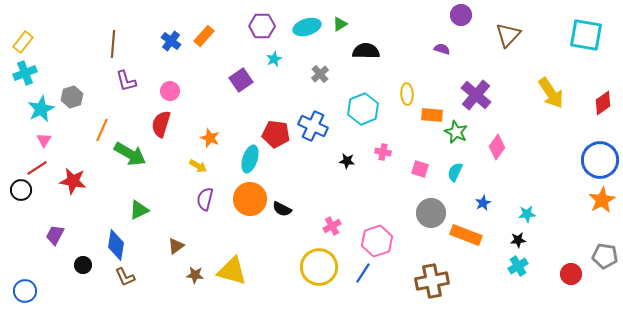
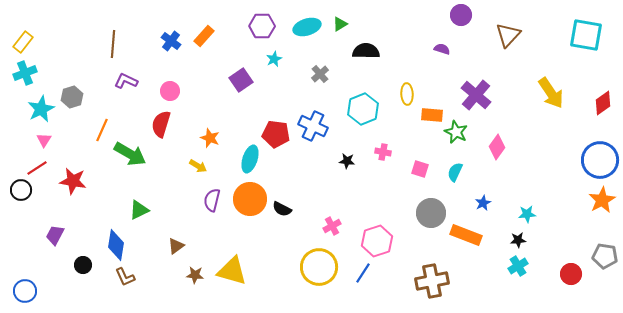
purple L-shape at (126, 81): rotated 130 degrees clockwise
purple semicircle at (205, 199): moved 7 px right, 1 px down
